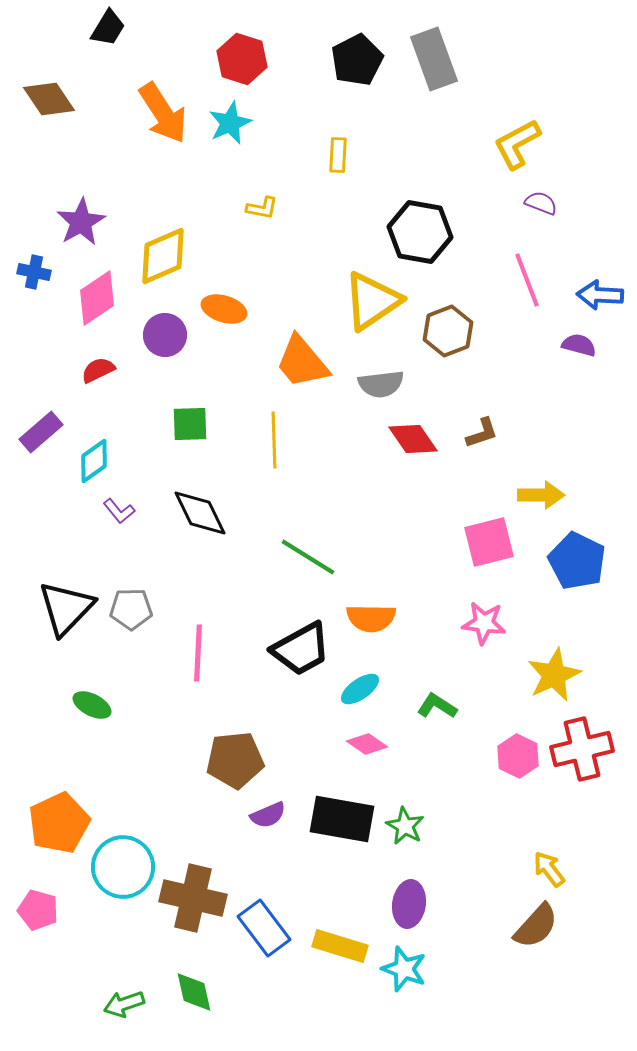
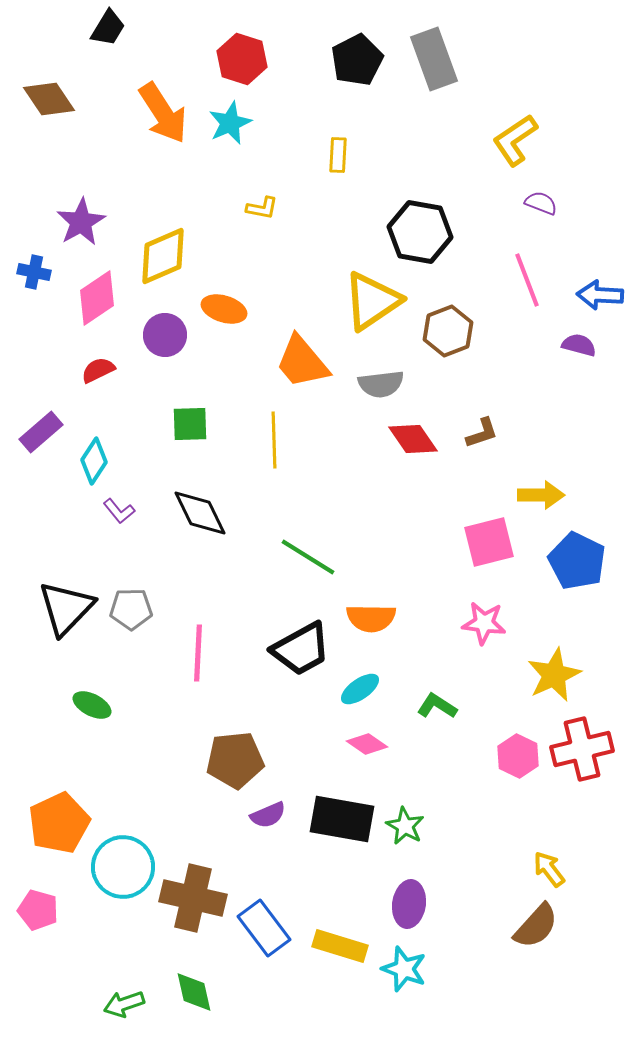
yellow L-shape at (517, 144): moved 2 px left, 4 px up; rotated 6 degrees counterclockwise
cyan diamond at (94, 461): rotated 21 degrees counterclockwise
